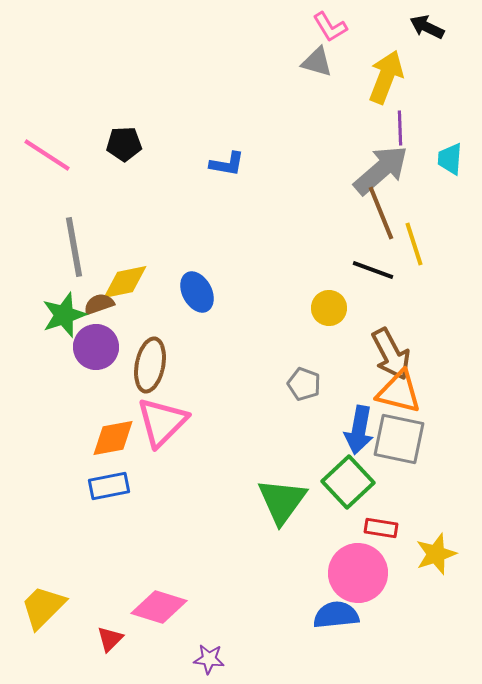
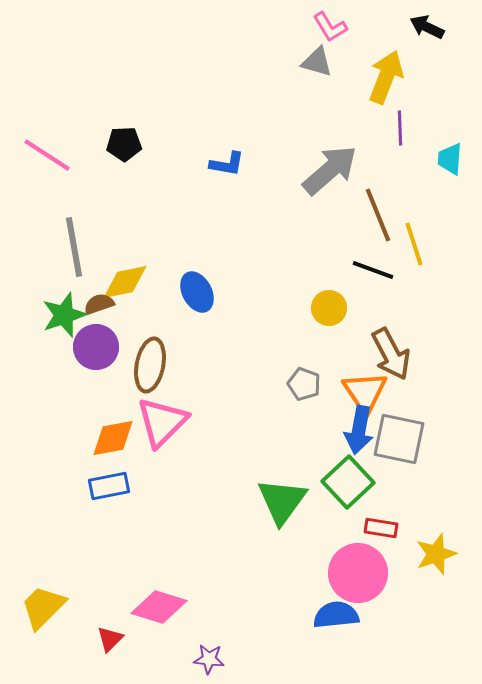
gray arrow: moved 51 px left
brown line: moved 3 px left, 2 px down
orange triangle: moved 34 px left; rotated 42 degrees clockwise
